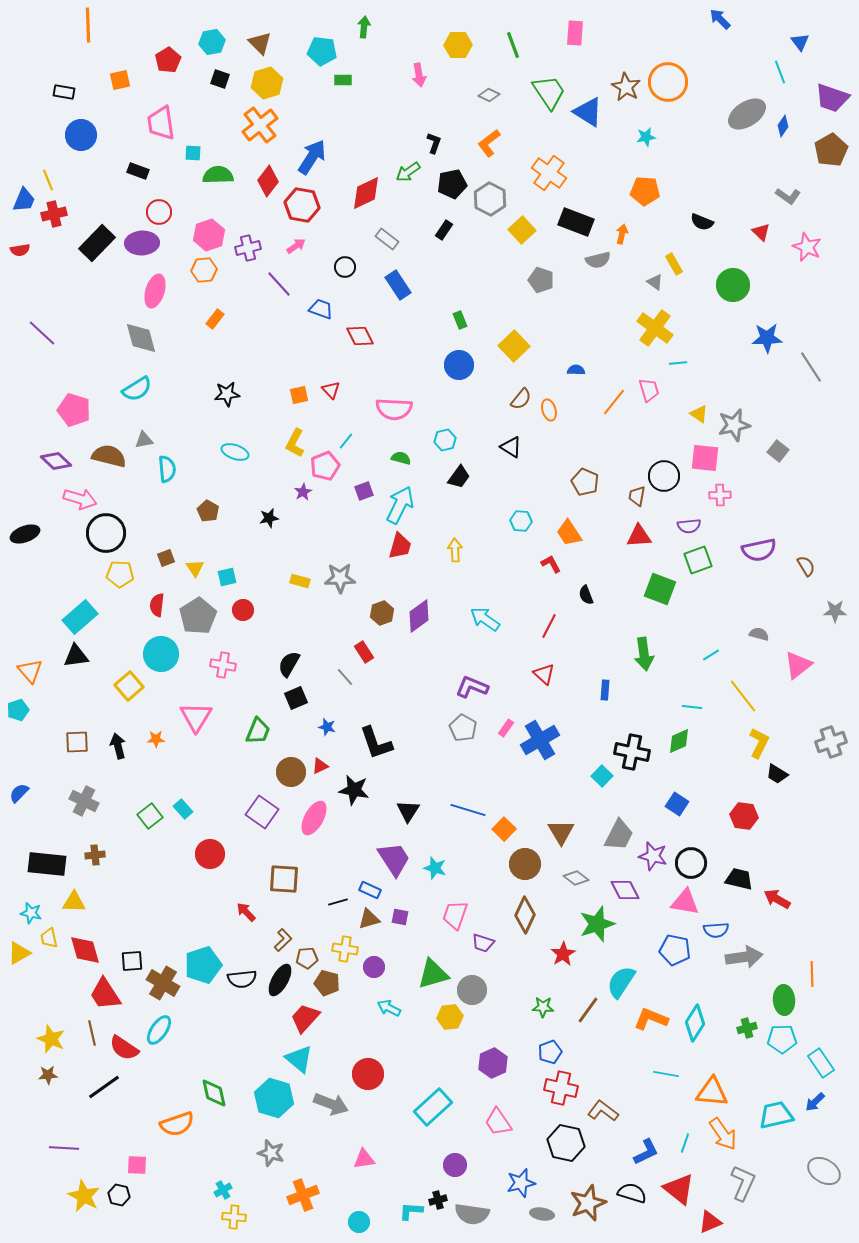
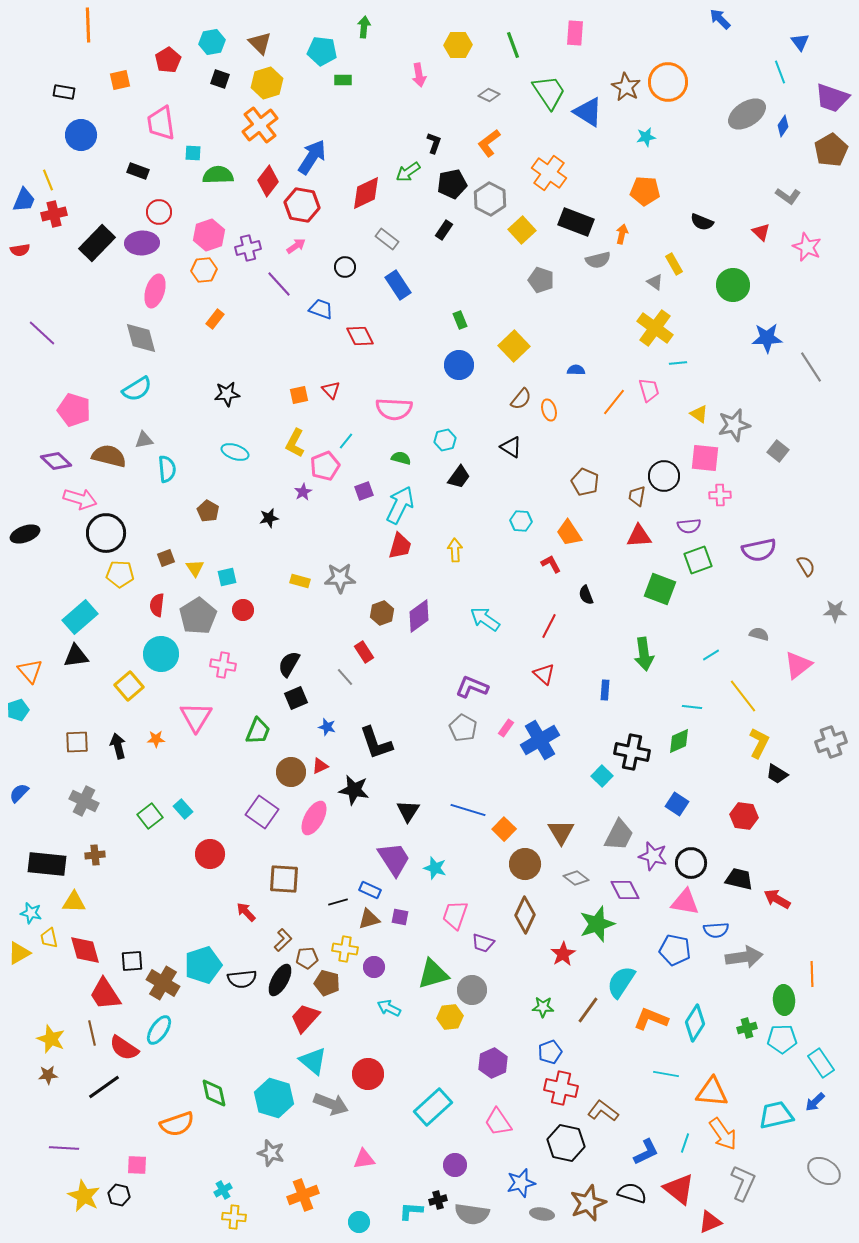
cyan triangle at (299, 1059): moved 14 px right, 2 px down
